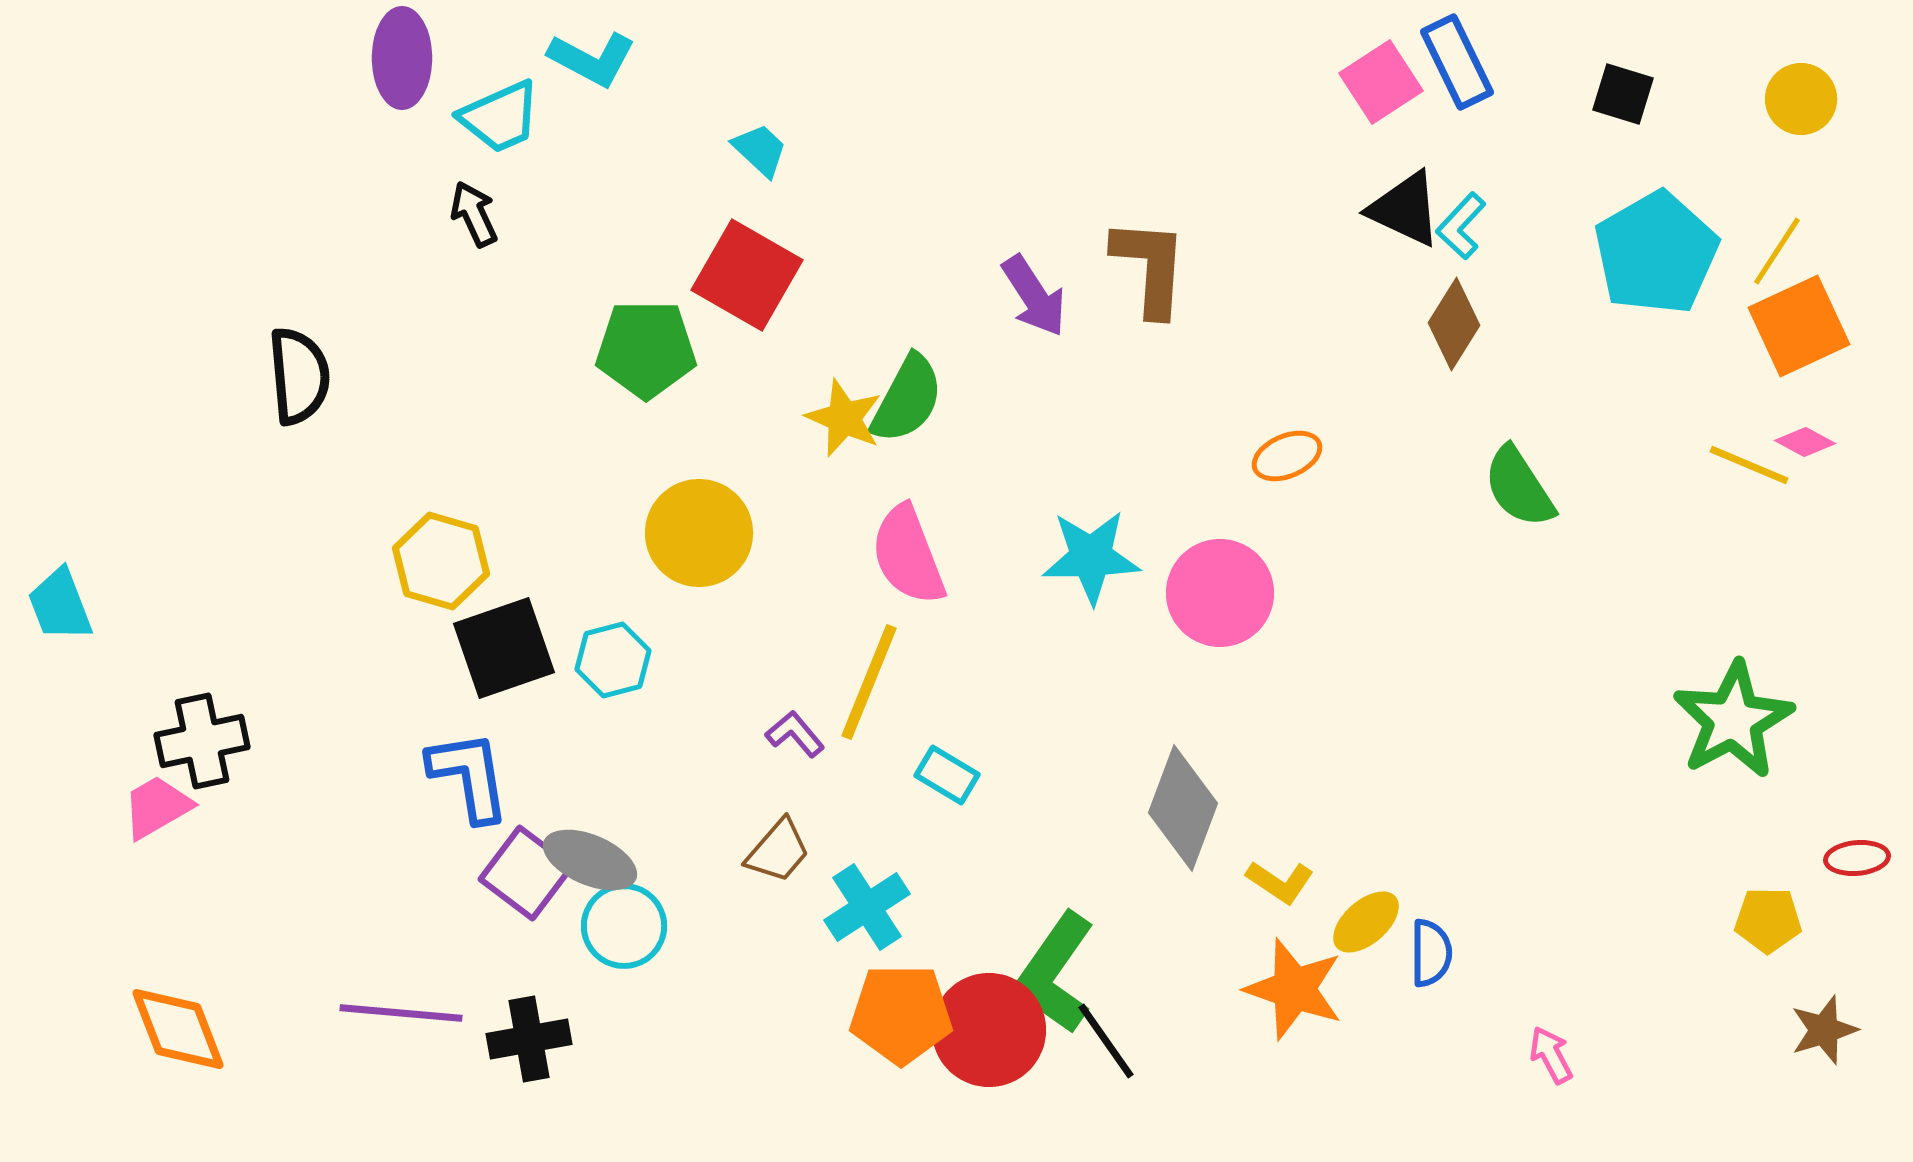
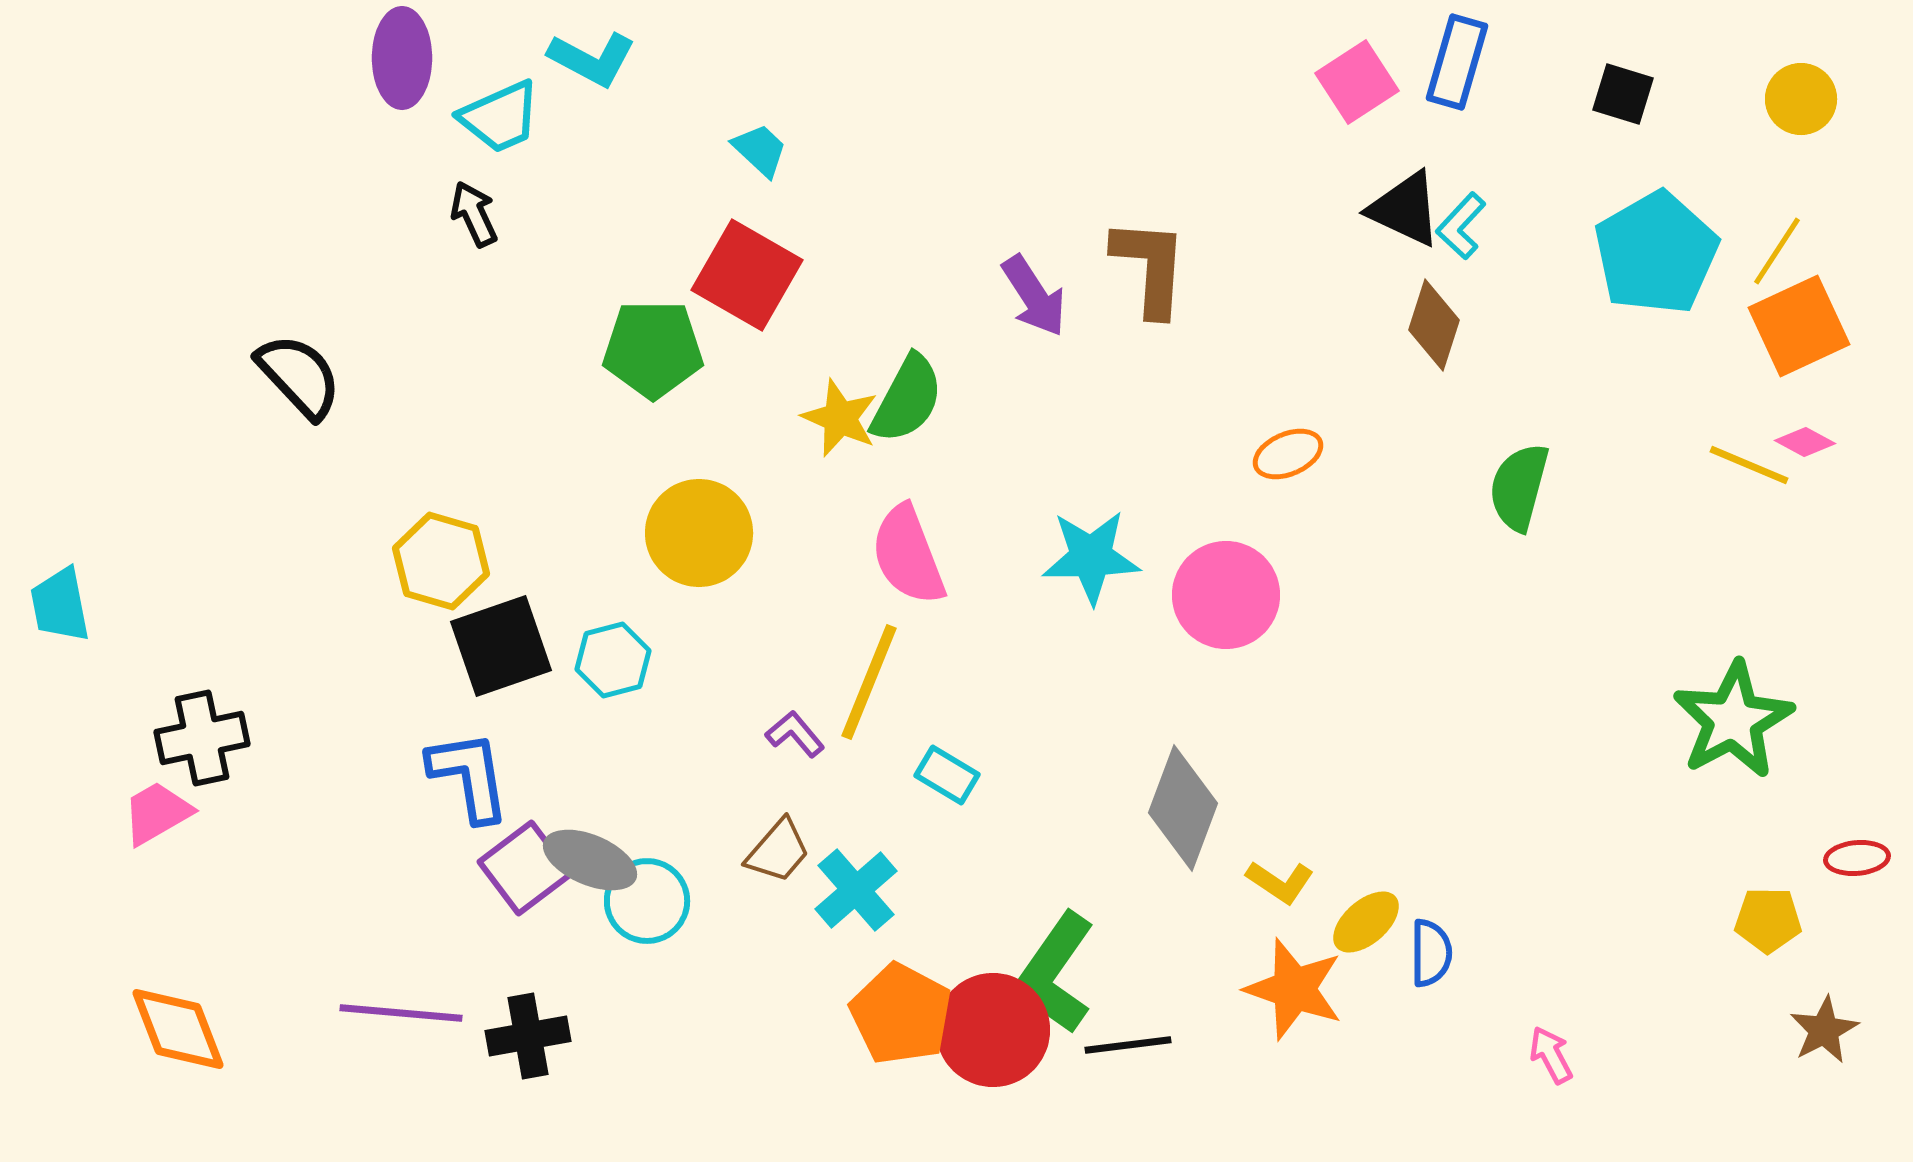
blue rectangle at (1457, 62): rotated 42 degrees clockwise
pink square at (1381, 82): moved 24 px left
brown diamond at (1454, 324): moved 20 px left, 1 px down; rotated 14 degrees counterclockwise
green pentagon at (646, 349): moved 7 px right
black semicircle at (299, 376): rotated 38 degrees counterclockwise
yellow star at (844, 418): moved 4 px left
orange ellipse at (1287, 456): moved 1 px right, 2 px up
green semicircle at (1519, 487): rotated 48 degrees clockwise
pink circle at (1220, 593): moved 6 px right, 2 px down
cyan trapezoid at (60, 605): rotated 10 degrees clockwise
black square at (504, 648): moved 3 px left, 2 px up
black cross at (202, 741): moved 3 px up
pink trapezoid at (157, 807): moved 6 px down
purple square at (526, 873): moved 1 px left, 5 px up; rotated 16 degrees clockwise
cyan cross at (867, 907): moved 11 px left, 17 px up; rotated 8 degrees counterclockwise
cyan circle at (624, 926): moved 23 px right, 25 px up
orange pentagon at (901, 1014): rotated 28 degrees clockwise
red circle at (989, 1030): moved 4 px right
brown star at (1824, 1030): rotated 10 degrees counterclockwise
black cross at (529, 1039): moved 1 px left, 3 px up
black line at (1106, 1041): moved 22 px right, 4 px down; rotated 62 degrees counterclockwise
